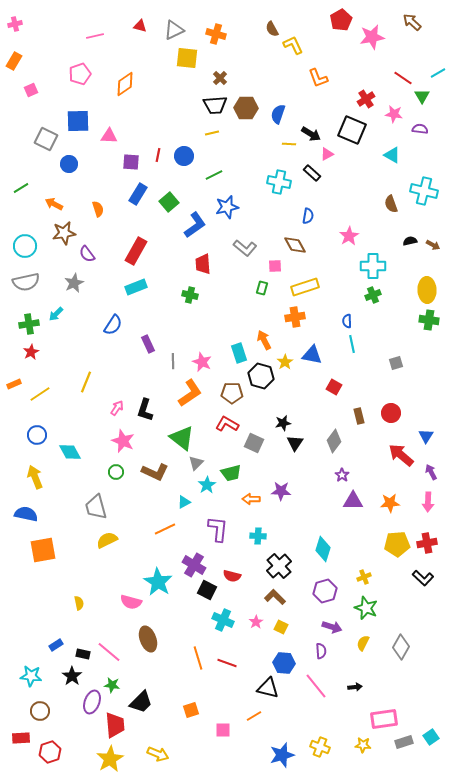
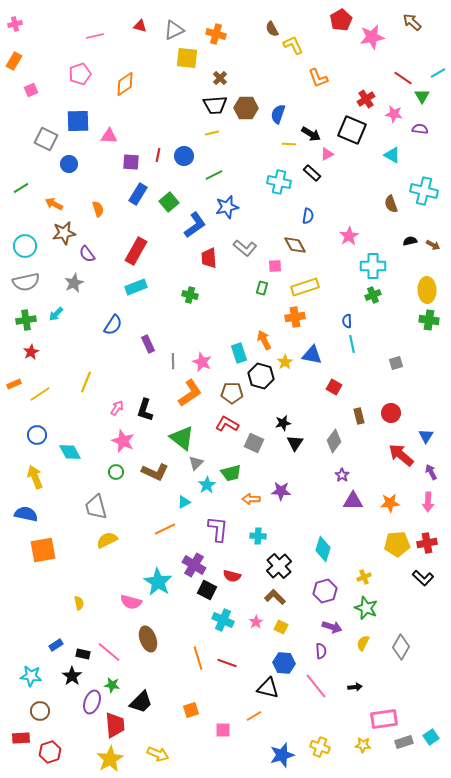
red trapezoid at (203, 264): moved 6 px right, 6 px up
green cross at (29, 324): moved 3 px left, 4 px up
